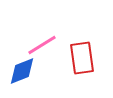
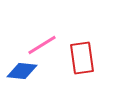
blue diamond: rotated 28 degrees clockwise
